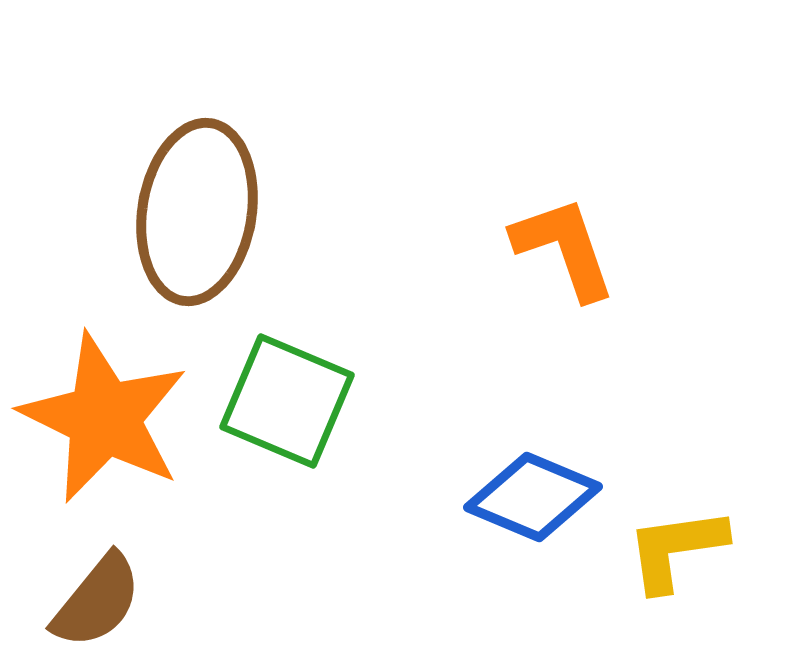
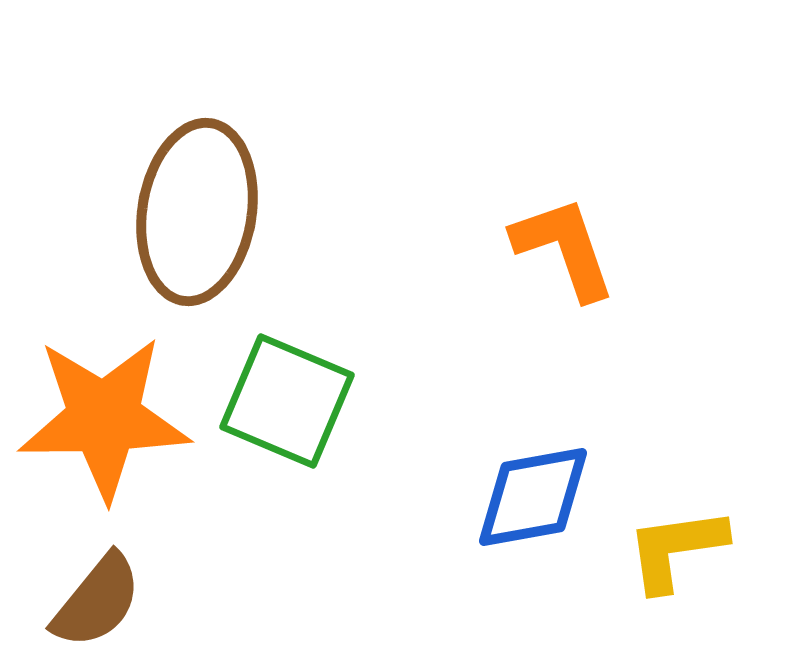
orange star: rotated 27 degrees counterclockwise
blue diamond: rotated 33 degrees counterclockwise
